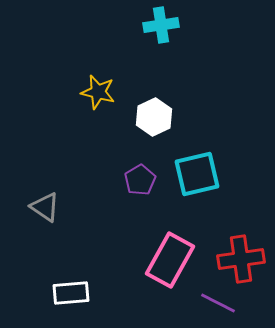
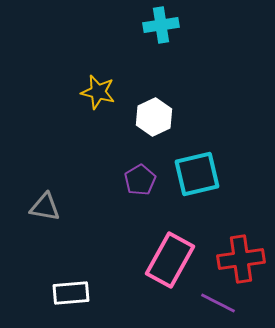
gray triangle: rotated 24 degrees counterclockwise
